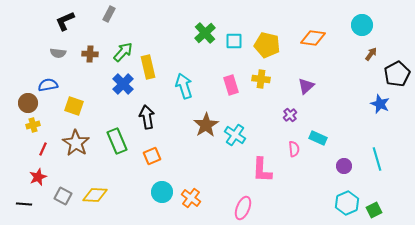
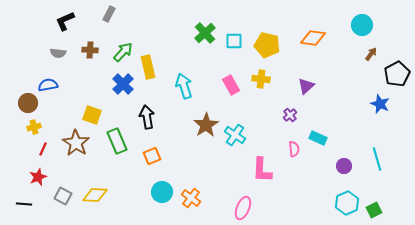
brown cross at (90, 54): moved 4 px up
pink rectangle at (231, 85): rotated 12 degrees counterclockwise
yellow square at (74, 106): moved 18 px right, 9 px down
yellow cross at (33, 125): moved 1 px right, 2 px down
